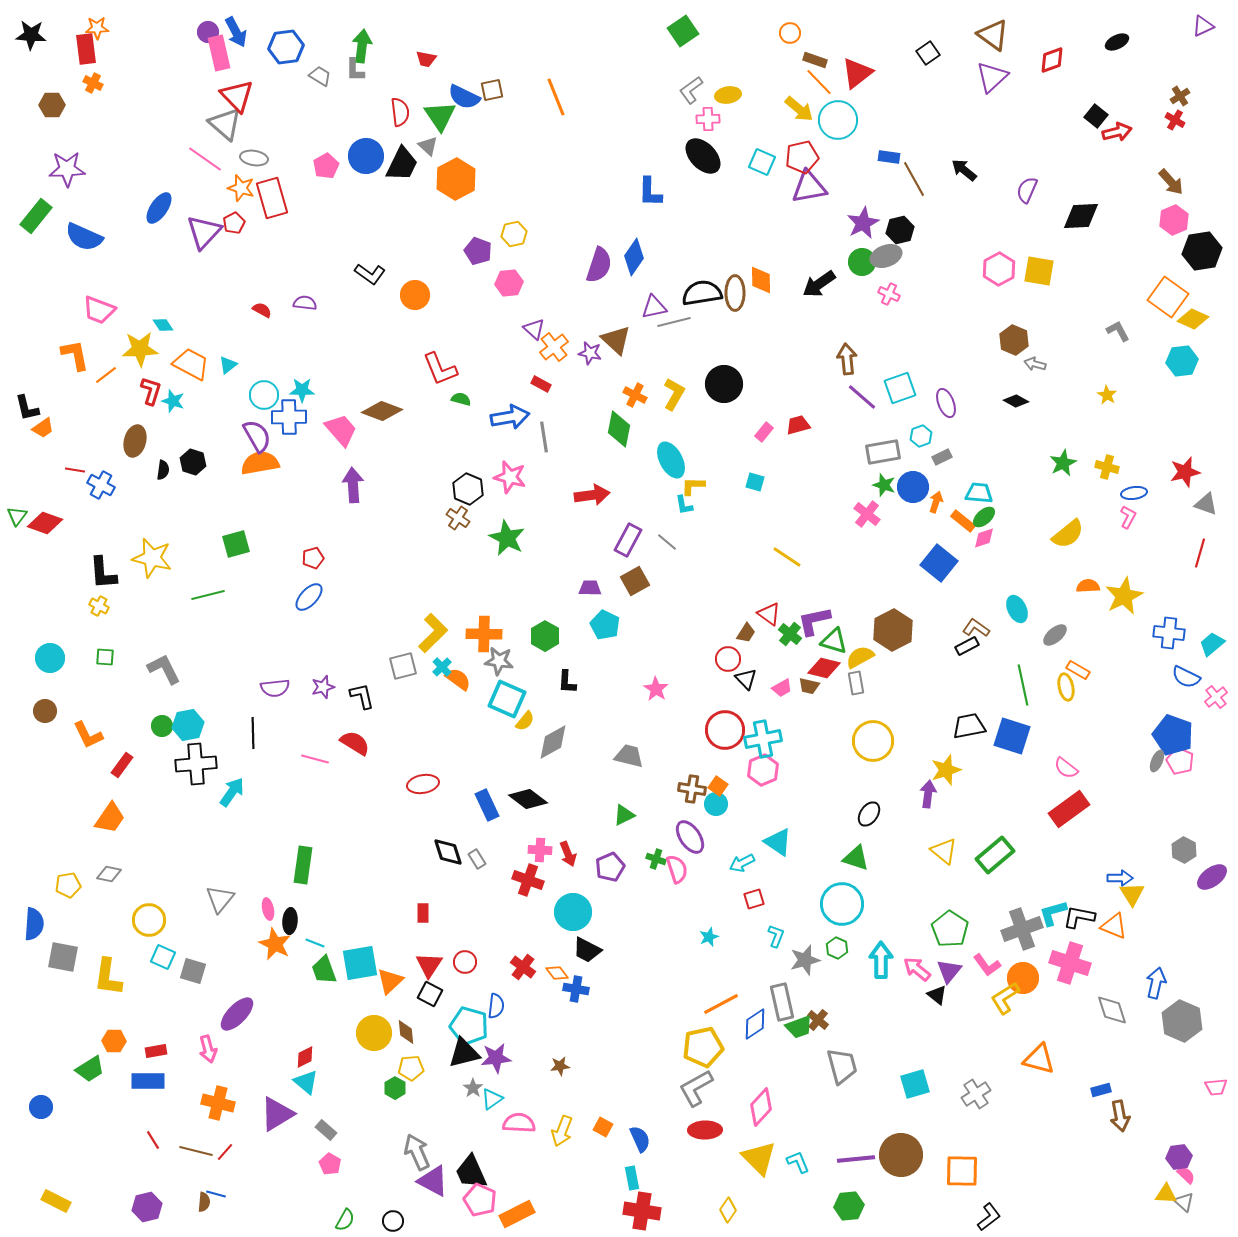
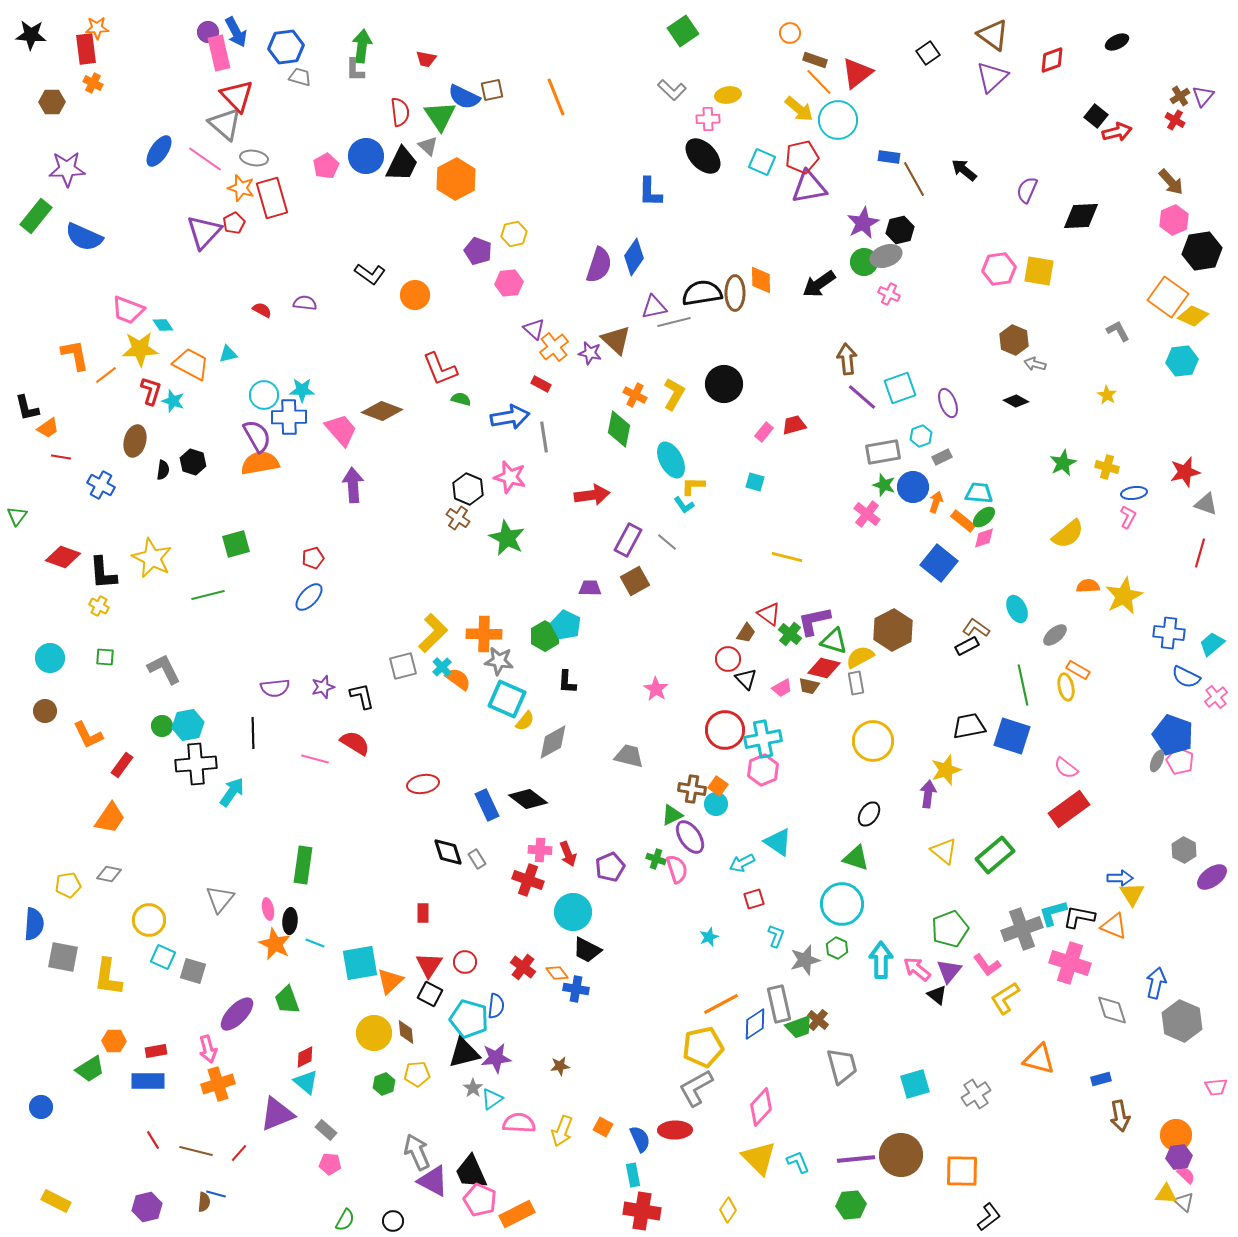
purple triangle at (1203, 26): moved 70 px down; rotated 25 degrees counterclockwise
gray trapezoid at (320, 76): moved 20 px left, 1 px down; rotated 15 degrees counterclockwise
gray L-shape at (691, 90): moved 19 px left; rotated 100 degrees counterclockwise
brown hexagon at (52, 105): moved 3 px up
blue ellipse at (159, 208): moved 57 px up
green circle at (862, 262): moved 2 px right
pink hexagon at (999, 269): rotated 20 degrees clockwise
pink trapezoid at (99, 310): moved 29 px right
yellow diamond at (1193, 319): moved 3 px up
cyan triangle at (228, 365): moved 11 px up; rotated 24 degrees clockwise
purple ellipse at (946, 403): moved 2 px right
red trapezoid at (798, 425): moved 4 px left
orange trapezoid at (43, 428): moved 5 px right
red line at (75, 470): moved 14 px left, 13 px up
cyan L-shape at (684, 505): rotated 25 degrees counterclockwise
red diamond at (45, 523): moved 18 px right, 34 px down
yellow line at (787, 557): rotated 20 degrees counterclockwise
yellow star at (152, 558): rotated 12 degrees clockwise
cyan pentagon at (605, 625): moved 39 px left
green triangle at (624, 815): moved 48 px right
green pentagon at (950, 929): rotated 18 degrees clockwise
green trapezoid at (324, 970): moved 37 px left, 30 px down
orange circle at (1023, 978): moved 153 px right, 157 px down
gray rectangle at (782, 1002): moved 3 px left, 2 px down
cyan pentagon at (469, 1026): moved 7 px up
yellow pentagon at (411, 1068): moved 6 px right, 6 px down
green hexagon at (395, 1088): moved 11 px left, 4 px up; rotated 10 degrees clockwise
blue rectangle at (1101, 1090): moved 11 px up
orange cross at (218, 1103): moved 19 px up; rotated 32 degrees counterclockwise
purple triangle at (277, 1114): rotated 9 degrees clockwise
red ellipse at (705, 1130): moved 30 px left
red line at (225, 1152): moved 14 px right, 1 px down
pink pentagon at (330, 1164): rotated 25 degrees counterclockwise
cyan rectangle at (632, 1178): moved 1 px right, 3 px up
green hexagon at (849, 1206): moved 2 px right, 1 px up
